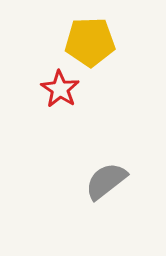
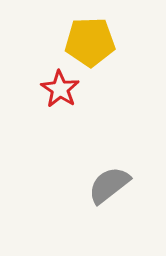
gray semicircle: moved 3 px right, 4 px down
